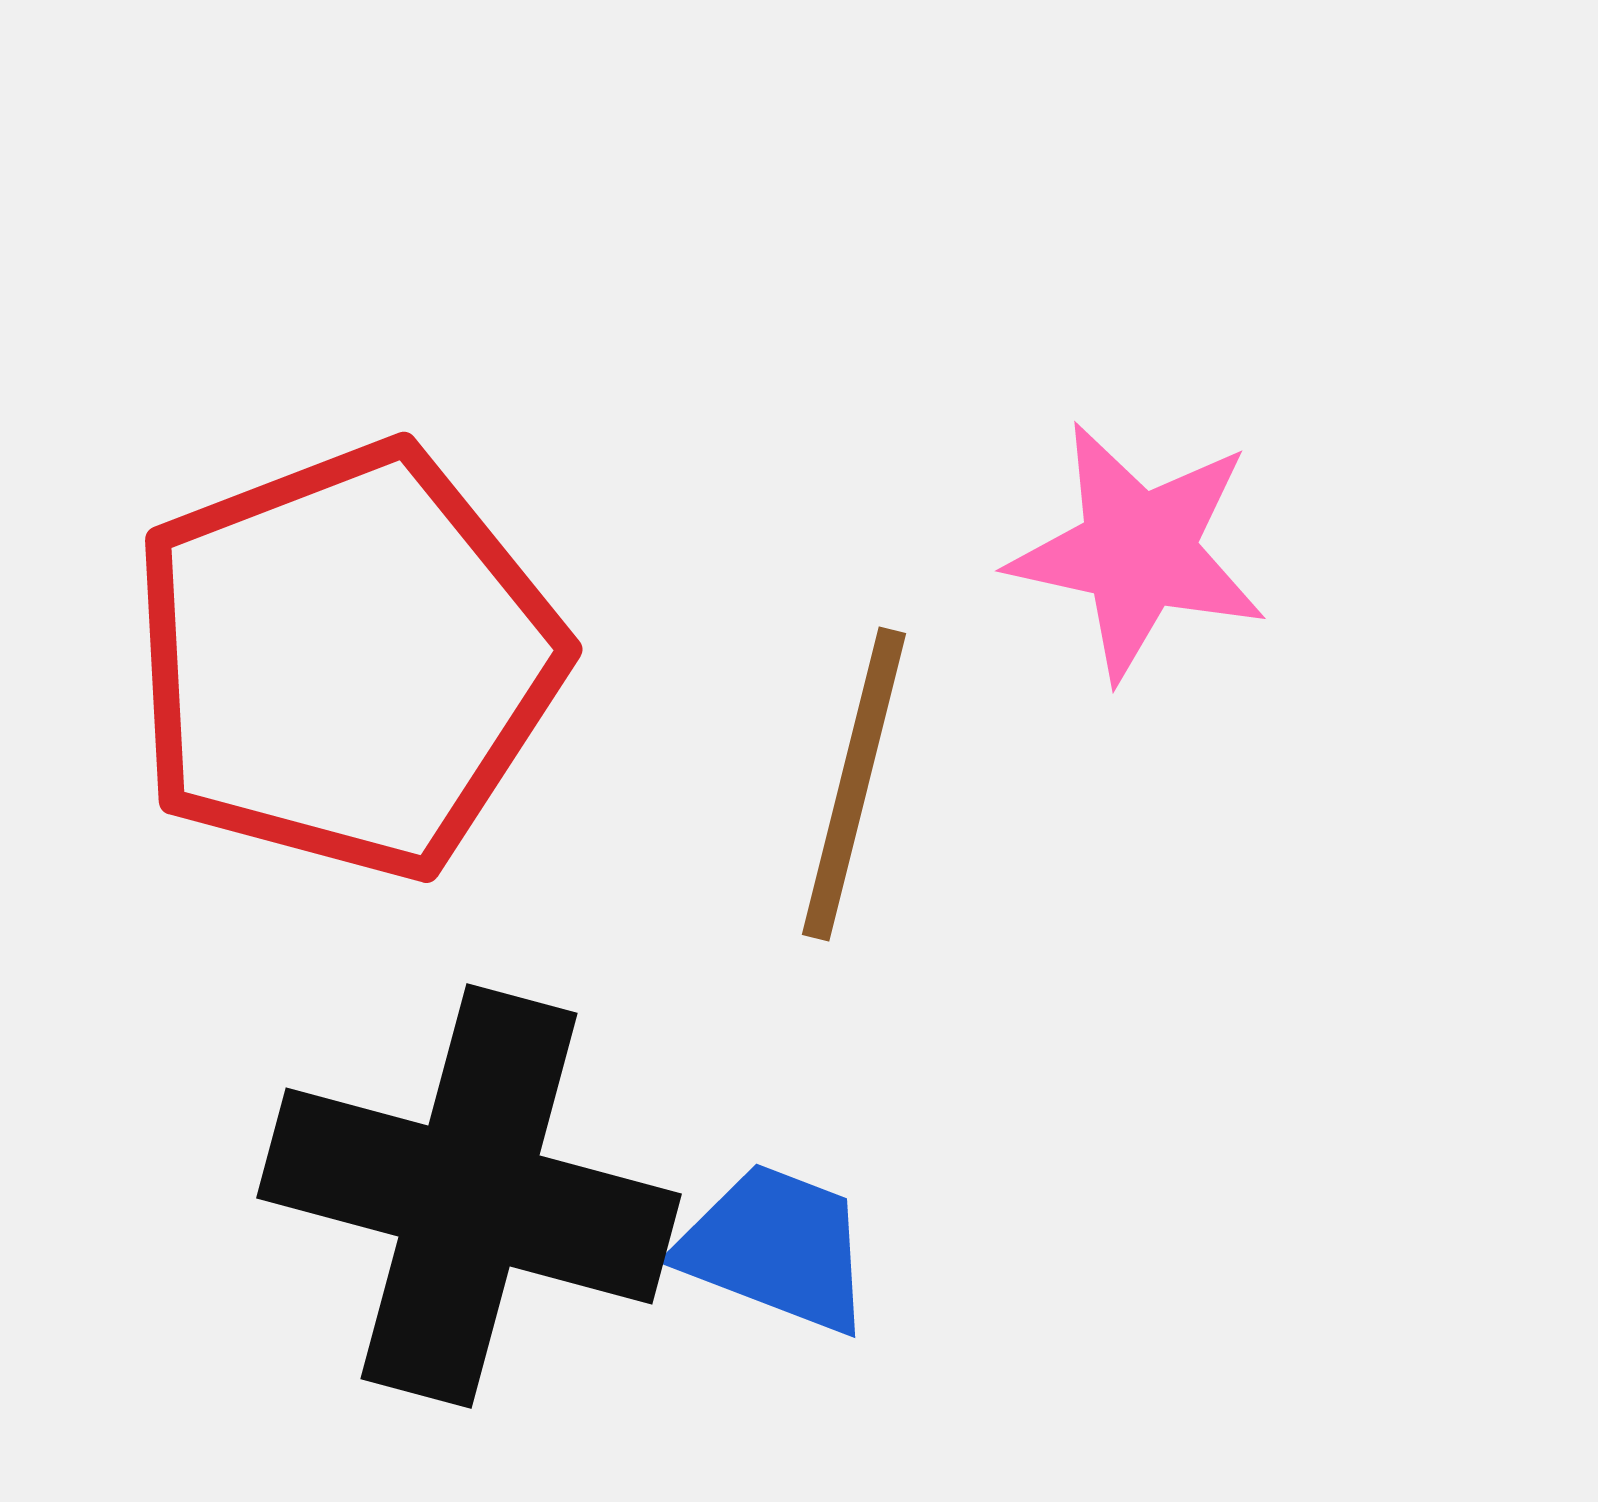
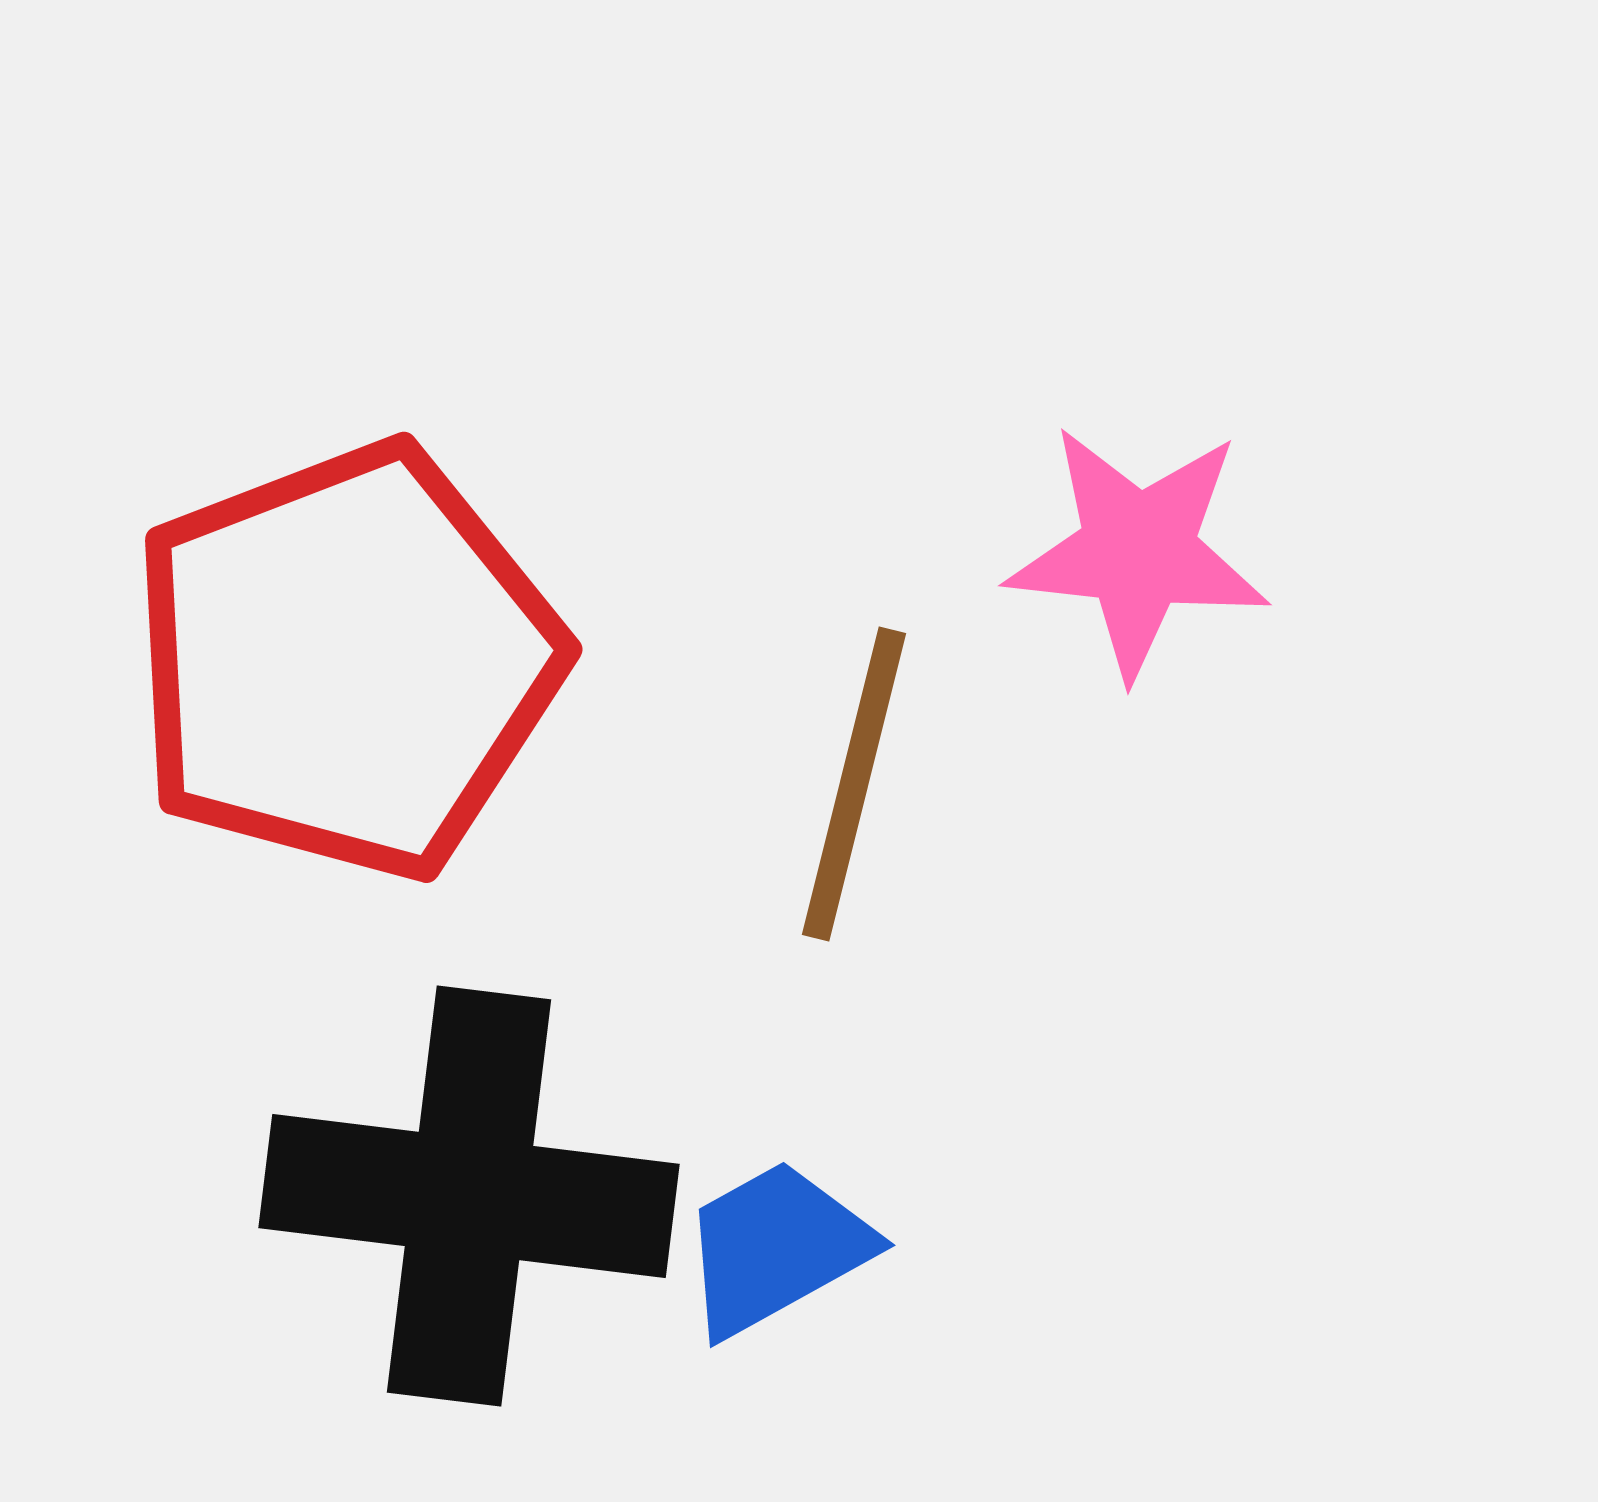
pink star: rotated 6 degrees counterclockwise
black cross: rotated 8 degrees counterclockwise
blue trapezoid: rotated 50 degrees counterclockwise
